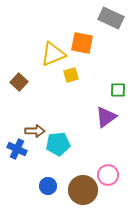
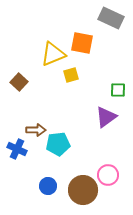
brown arrow: moved 1 px right, 1 px up
